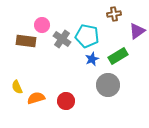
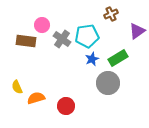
brown cross: moved 3 px left; rotated 16 degrees counterclockwise
cyan pentagon: rotated 20 degrees counterclockwise
green rectangle: moved 2 px down
gray circle: moved 2 px up
red circle: moved 5 px down
